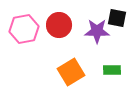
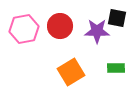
red circle: moved 1 px right, 1 px down
green rectangle: moved 4 px right, 2 px up
